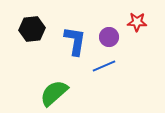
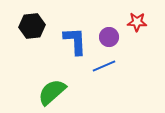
black hexagon: moved 3 px up
blue L-shape: rotated 12 degrees counterclockwise
green semicircle: moved 2 px left, 1 px up
